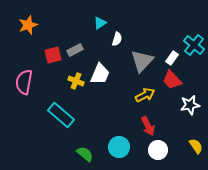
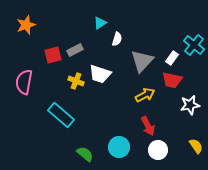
orange star: moved 2 px left
white trapezoid: rotated 85 degrees clockwise
red trapezoid: rotated 35 degrees counterclockwise
